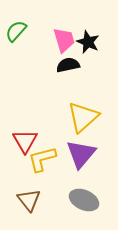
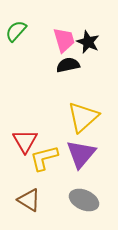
yellow L-shape: moved 2 px right, 1 px up
brown triangle: rotated 20 degrees counterclockwise
